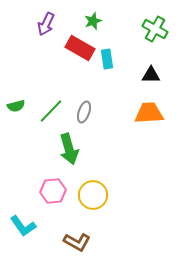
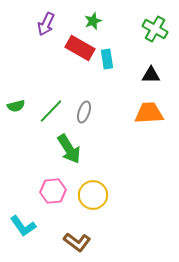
green arrow: rotated 16 degrees counterclockwise
brown L-shape: rotated 8 degrees clockwise
